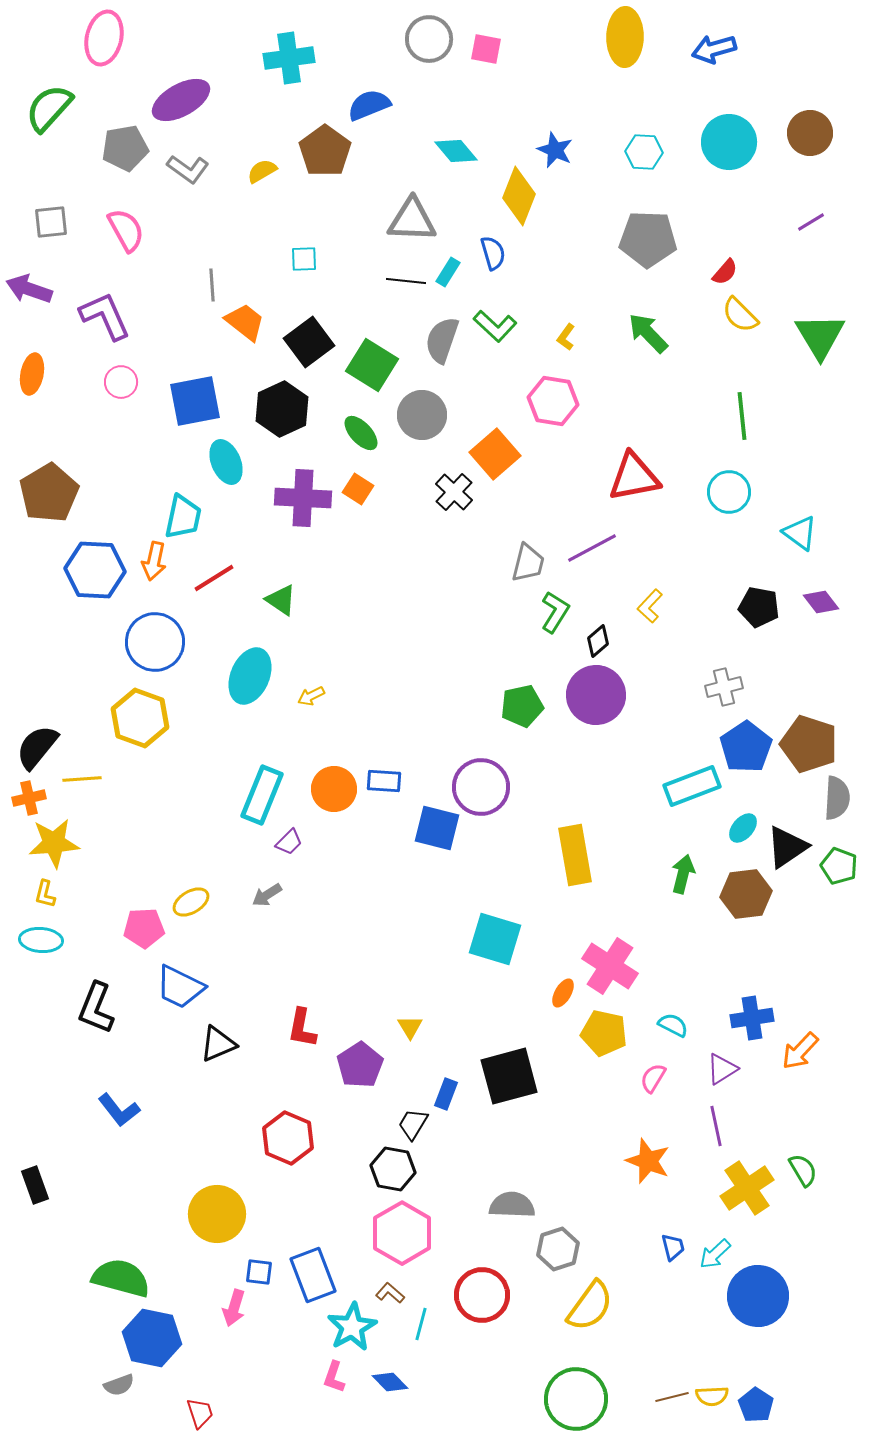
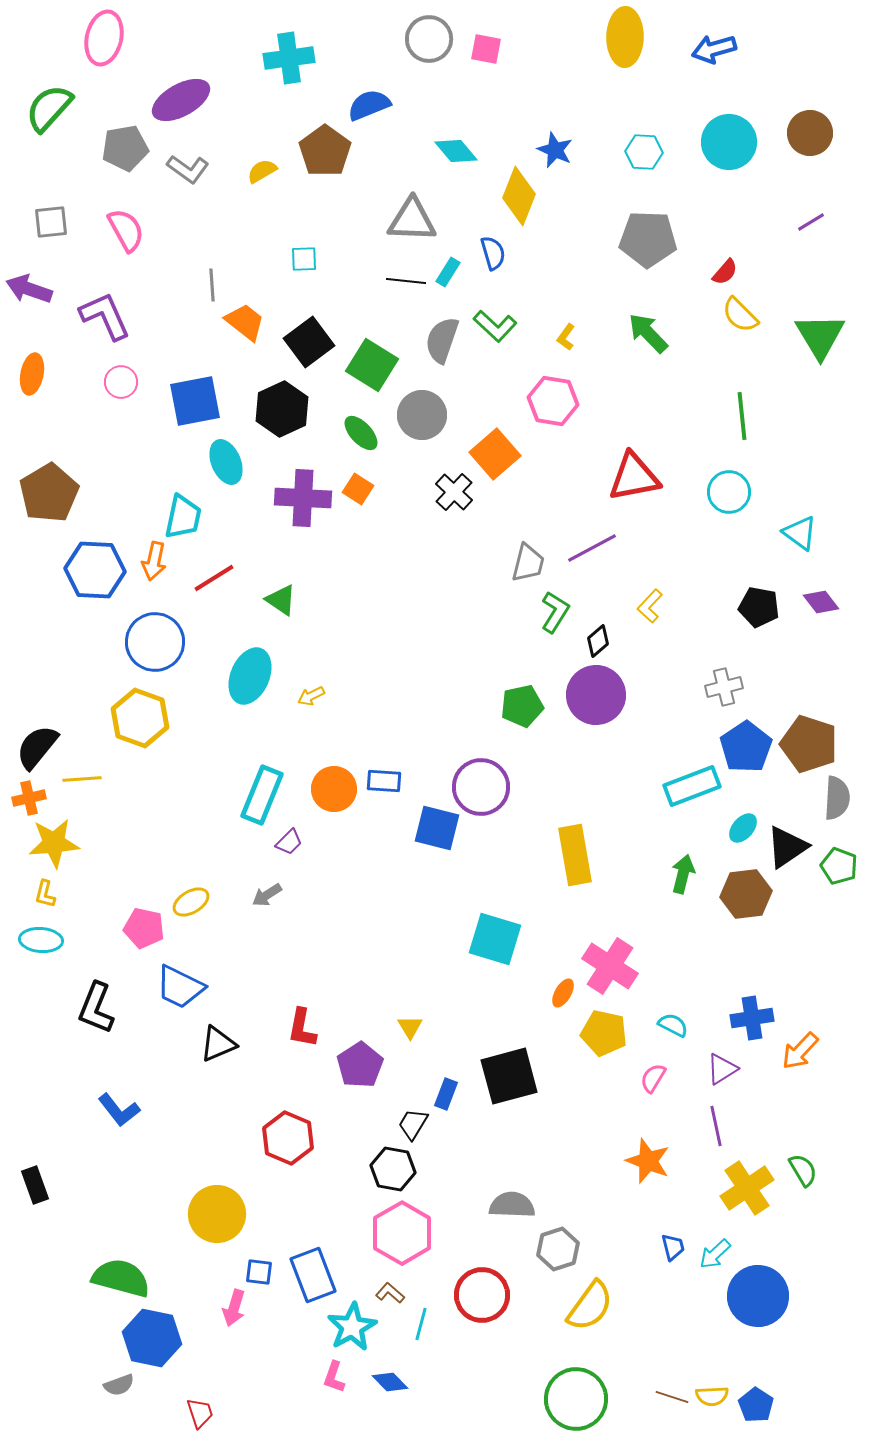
pink pentagon at (144, 928): rotated 15 degrees clockwise
brown line at (672, 1397): rotated 32 degrees clockwise
